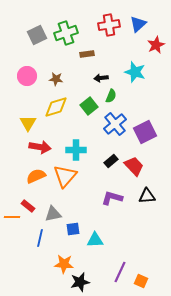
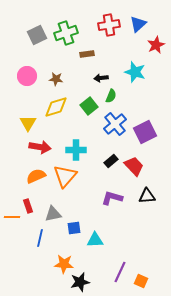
red rectangle: rotated 32 degrees clockwise
blue square: moved 1 px right, 1 px up
